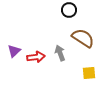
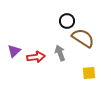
black circle: moved 2 px left, 11 px down
